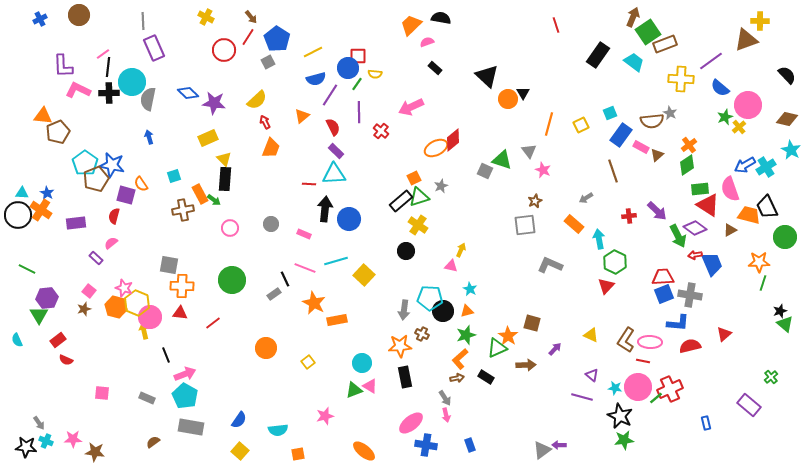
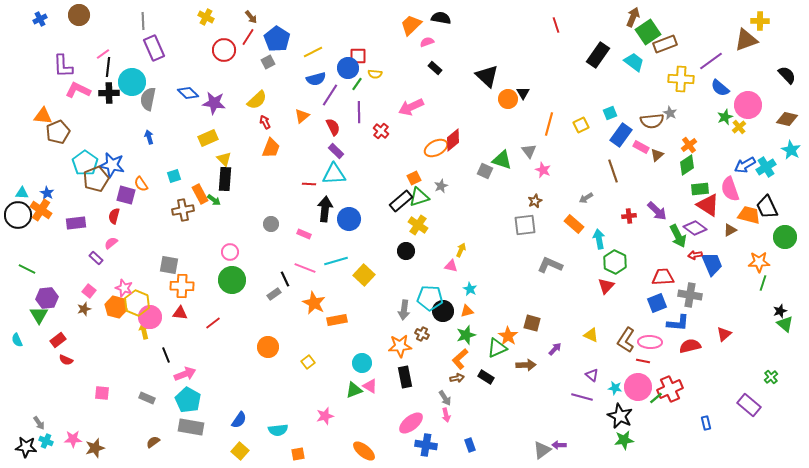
pink circle at (230, 228): moved 24 px down
blue square at (664, 294): moved 7 px left, 9 px down
orange circle at (266, 348): moved 2 px right, 1 px up
cyan pentagon at (185, 396): moved 3 px right, 4 px down
brown star at (95, 452): moved 4 px up; rotated 24 degrees counterclockwise
